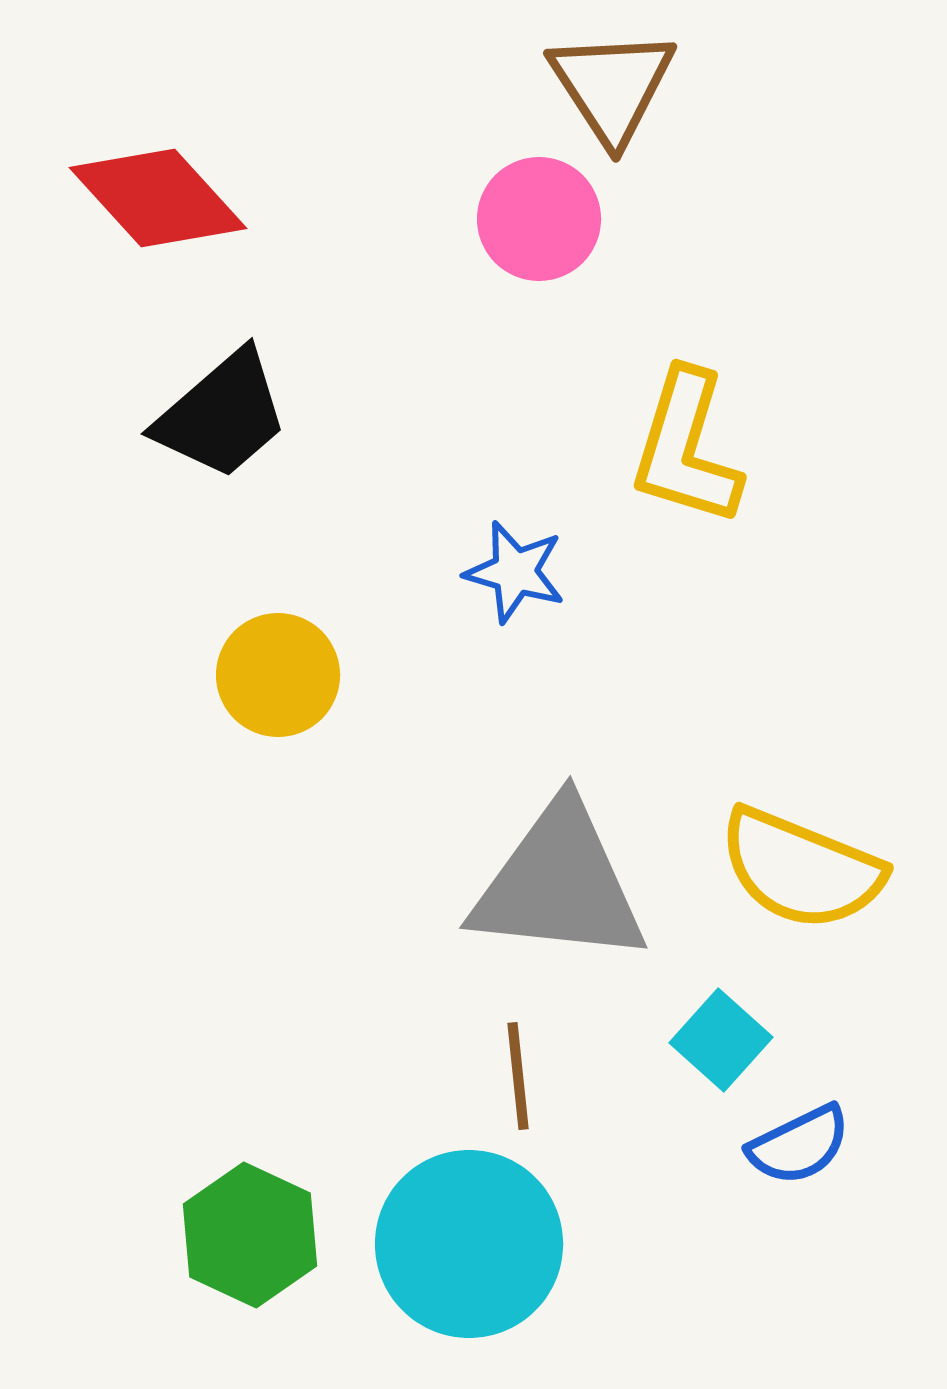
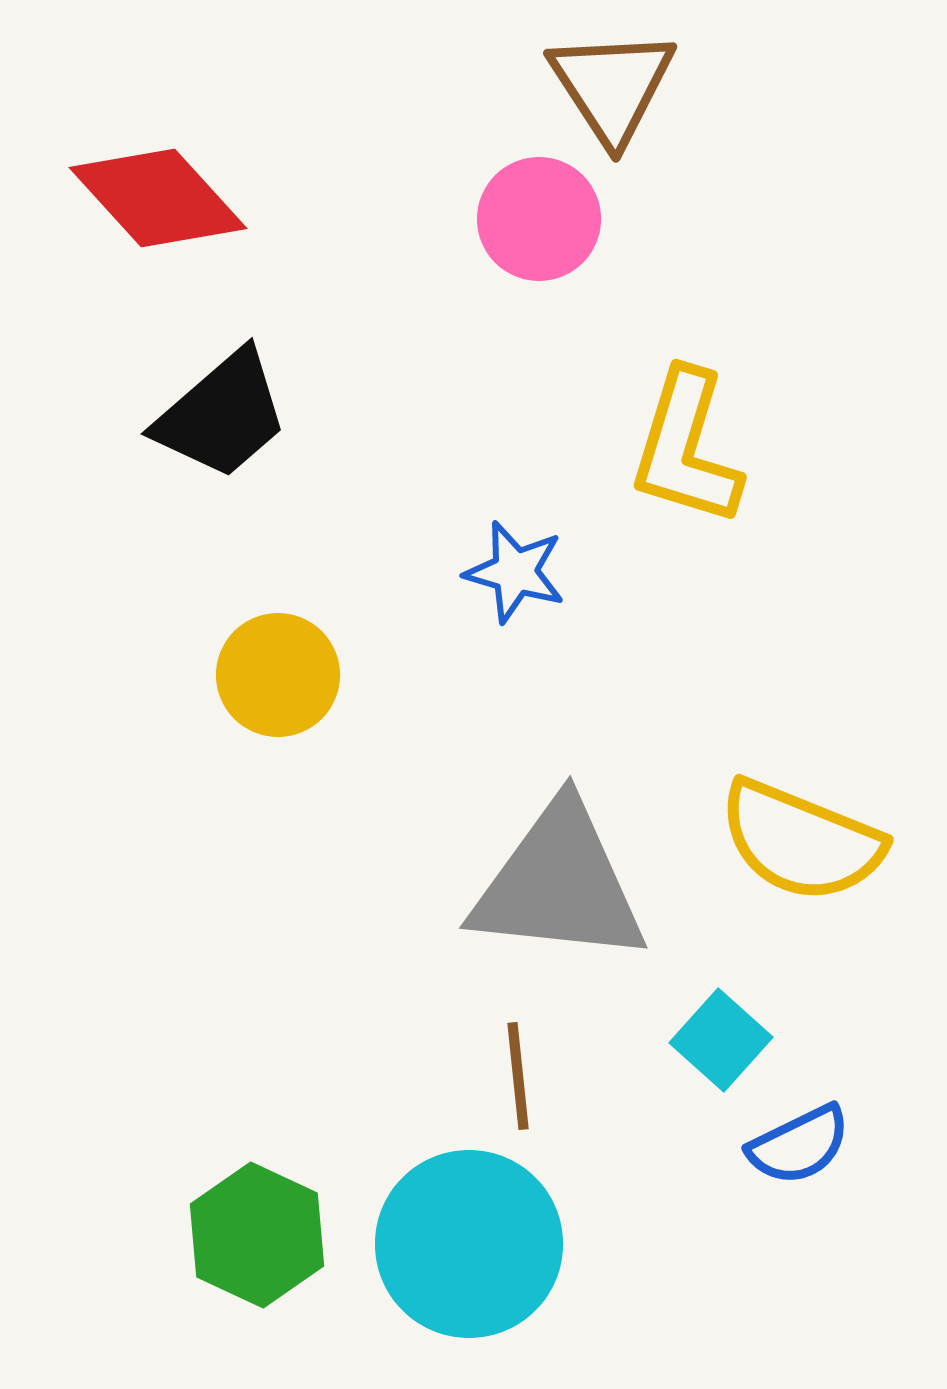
yellow semicircle: moved 28 px up
green hexagon: moved 7 px right
